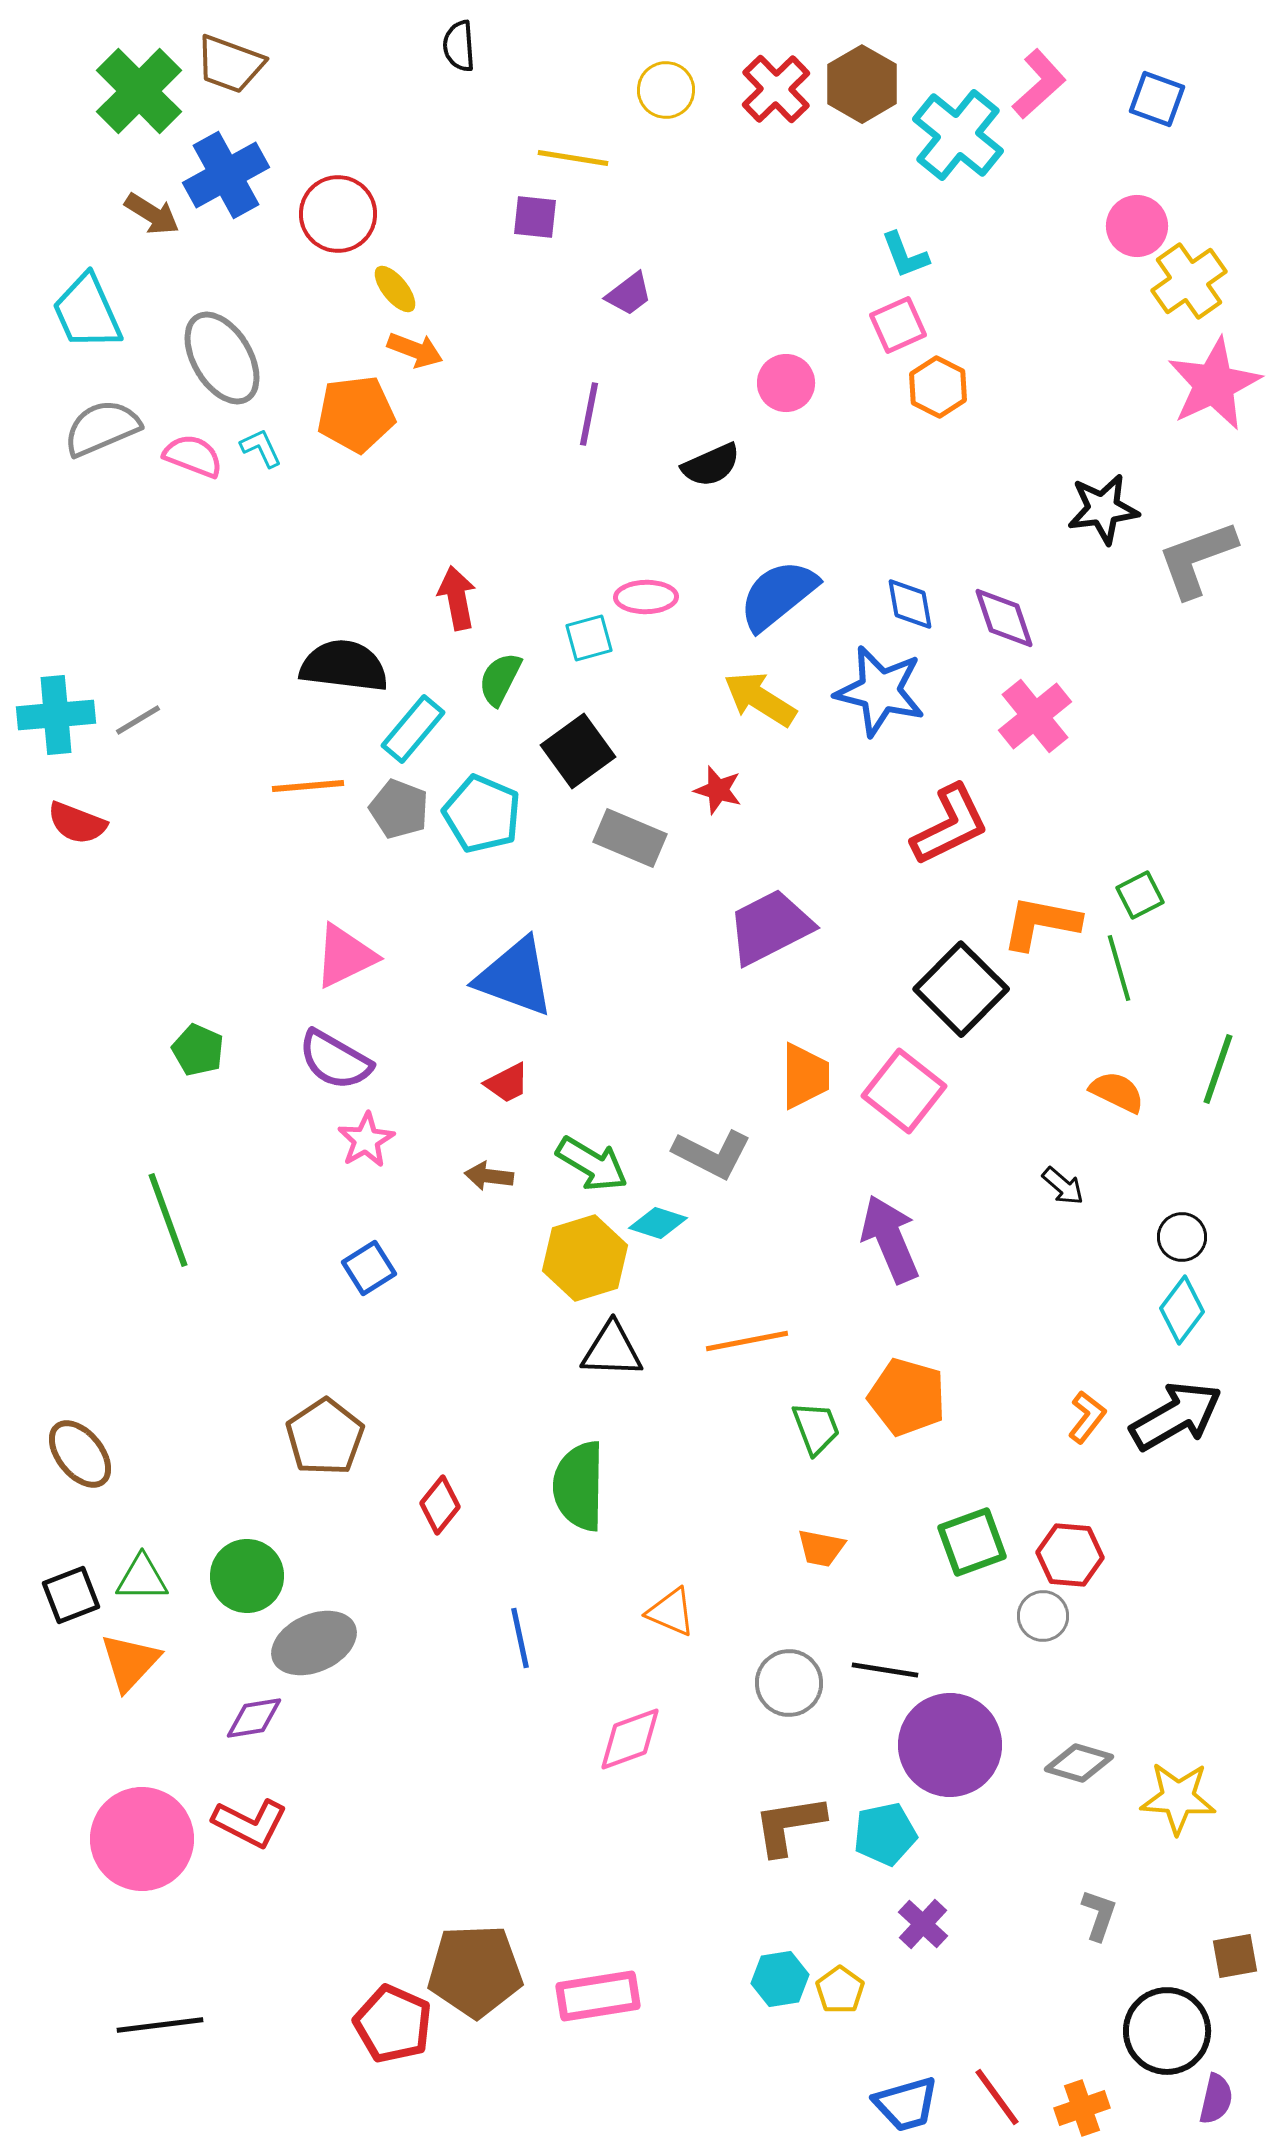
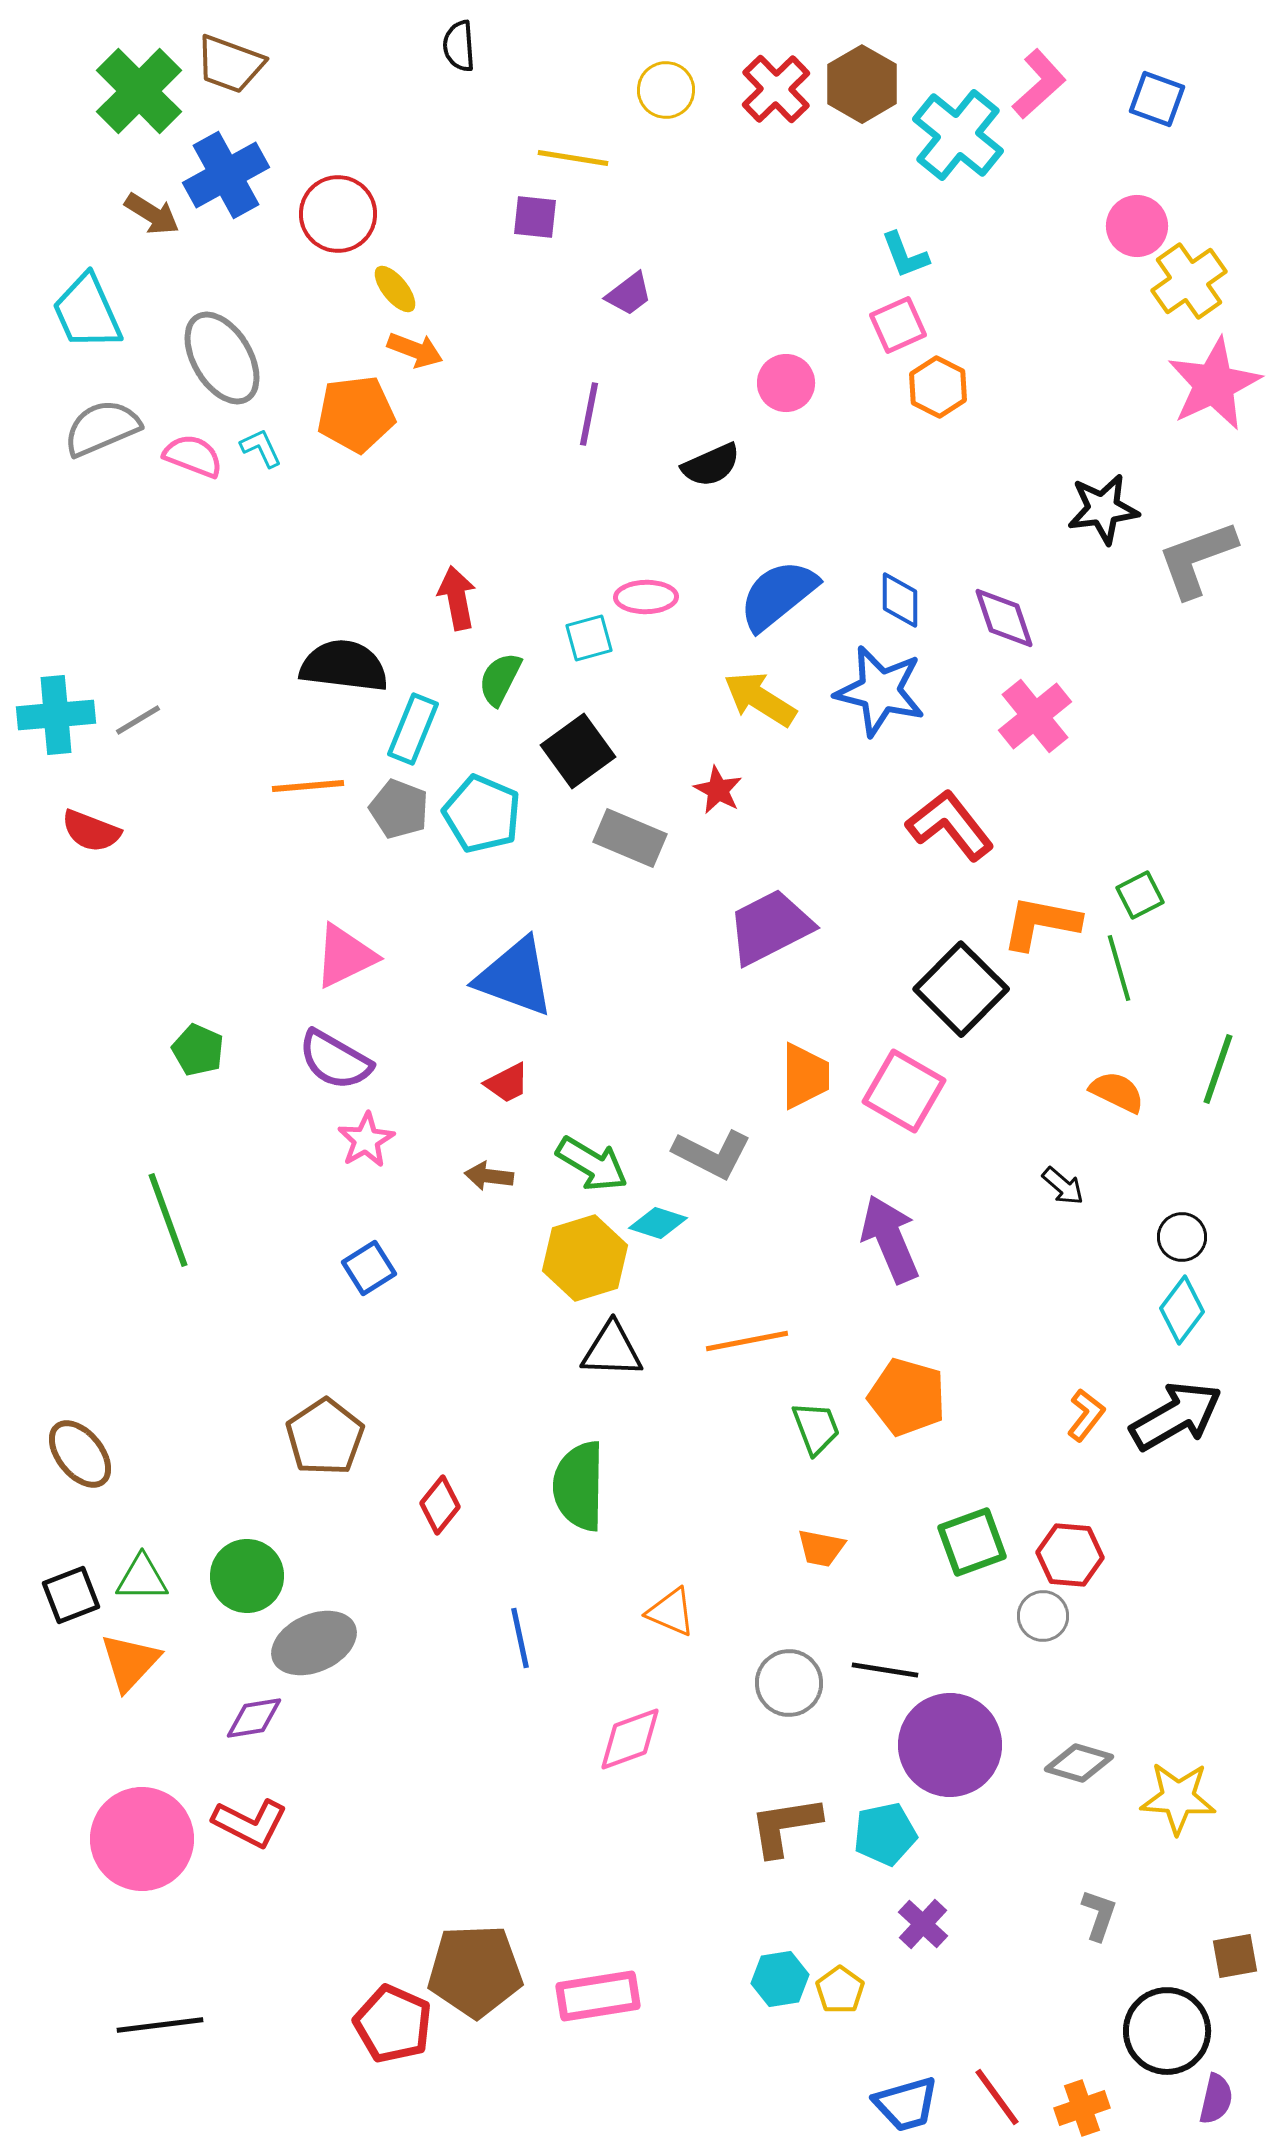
blue diamond at (910, 604): moved 10 px left, 4 px up; rotated 10 degrees clockwise
cyan rectangle at (413, 729): rotated 18 degrees counterclockwise
red star at (718, 790): rotated 12 degrees clockwise
red semicircle at (77, 823): moved 14 px right, 8 px down
red L-shape at (950, 825): rotated 102 degrees counterclockwise
pink square at (904, 1091): rotated 8 degrees counterclockwise
orange L-shape at (1087, 1417): moved 1 px left, 2 px up
brown L-shape at (789, 1825): moved 4 px left, 1 px down
